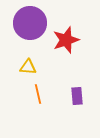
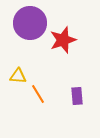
red star: moved 3 px left
yellow triangle: moved 10 px left, 9 px down
orange line: rotated 18 degrees counterclockwise
